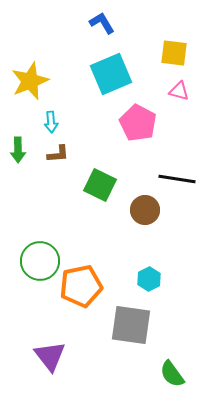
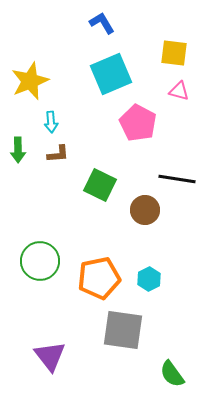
orange pentagon: moved 18 px right, 8 px up
gray square: moved 8 px left, 5 px down
